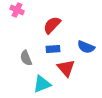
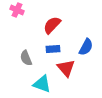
blue semicircle: rotated 84 degrees counterclockwise
cyan triangle: rotated 42 degrees clockwise
